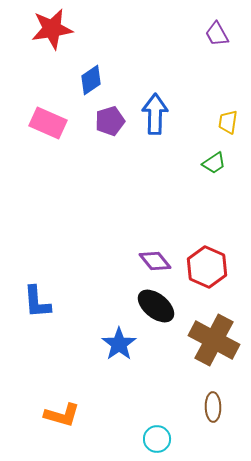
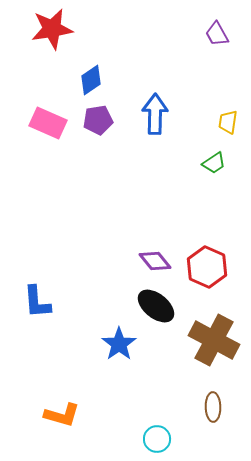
purple pentagon: moved 12 px left, 1 px up; rotated 8 degrees clockwise
